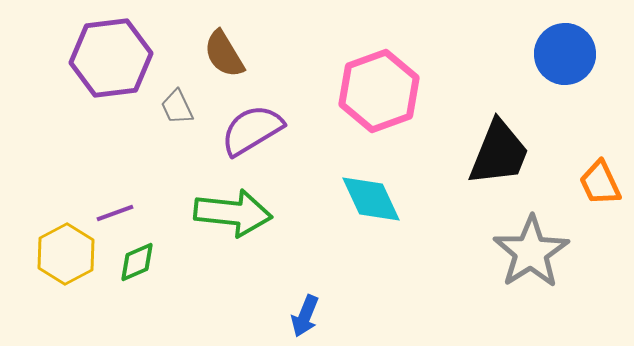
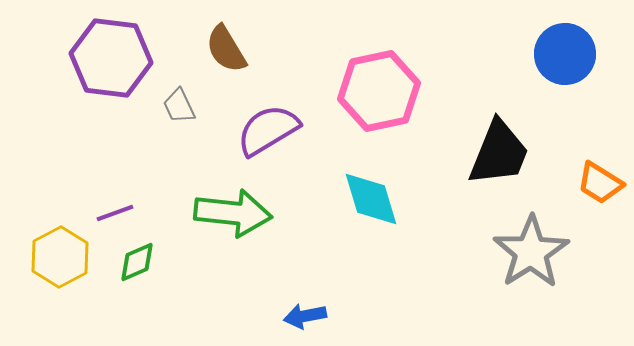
brown semicircle: moved 2 px right, 5 px up
purple hexagon: rotated 14 degrees clockwise
pink hexagon: rotated 8 degrees clockwise
gray trapezoid: moved 2 px right, 1 px up
purple semicircle: moved 16 px right
orange trapezoid: rotated 33 degrees counterclockwise
cyan diamond: rotated 8 degrees clockwise
yellow hexagon: moved 6 px left, 3 px down
blue arrow: rotated 57 degrees clockwise
